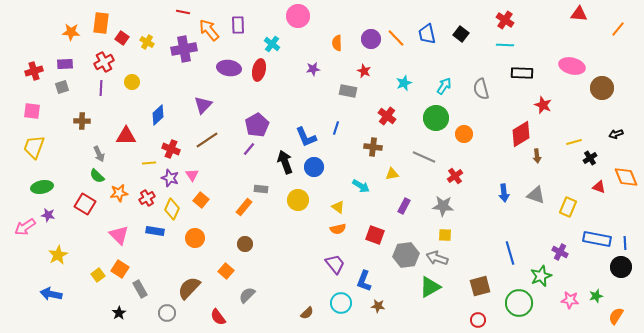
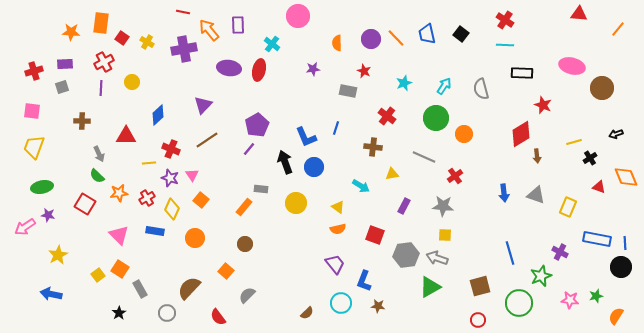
yellow circle at (298, 200): moved 2 px left, 3 px down
